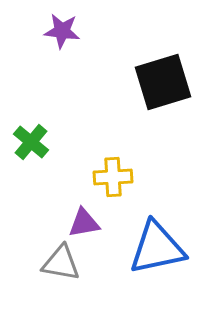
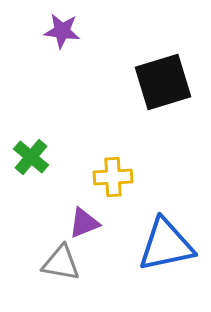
green cross: moved 15 px down
purple triangle: rotated 12 degrees counterclockwise
blue triangle: moved 9 px right, 3 px up
